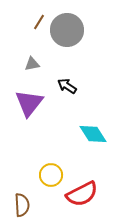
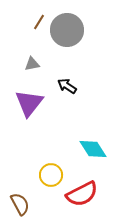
cyan diamond: moved 15 px down
brown semicircle: moved 2 px left, 1 px up; rotated 25 degrees counterclockwise
